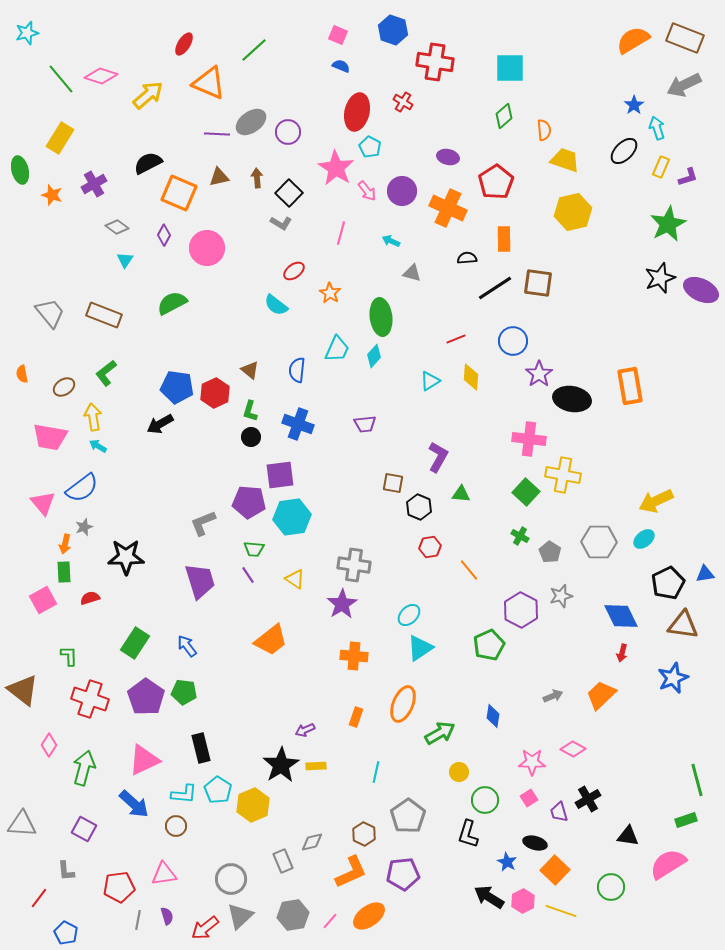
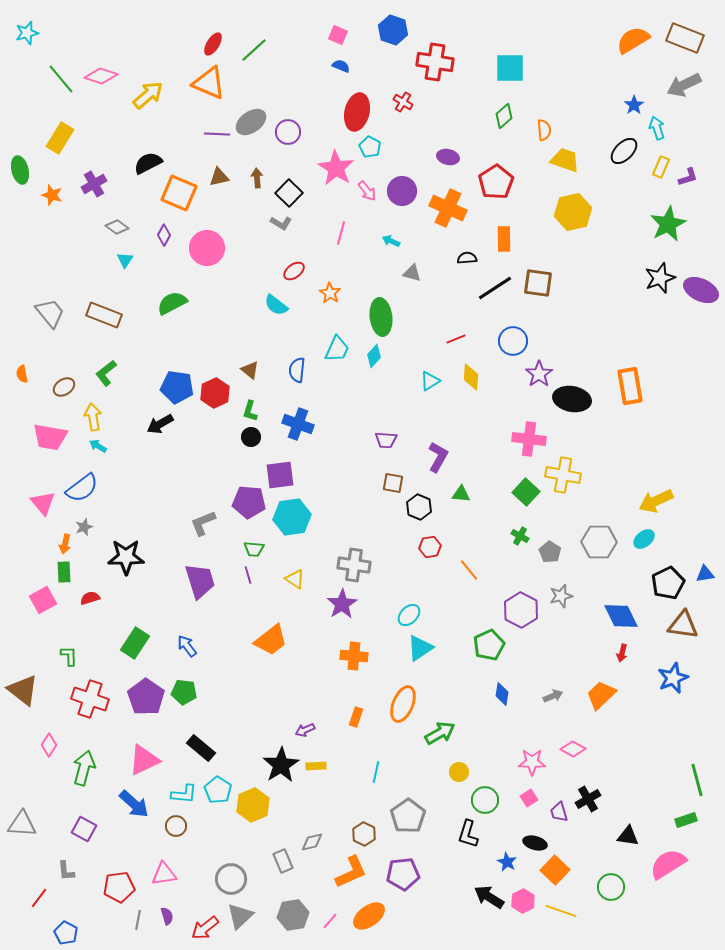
red ellipse at (184, 44): moved 29 px right
purple trapezoid at (365, 424): moved 21 px right, 16 px down; rotated 10 degrees clockwise
purple line at (248, 575): rotated 18 degrees clockwise
blue diamond at (493, 716): moved 9 px right, 22 px up
black rectangle at (201, 748): rotated 36 degrees counterclockwise
